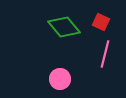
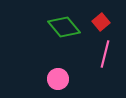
red square: rotated 24 degrees clockwise
pink circle: moved 2 px left
